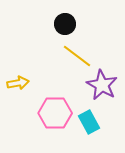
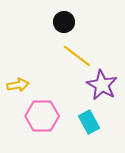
black circle: moved 1 px left, 2 px up
yellow arrow: moved 2 px down
pink hexagon: moved 13 px left, 3 px down
